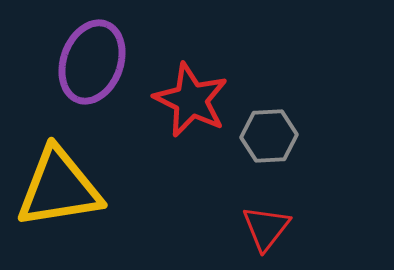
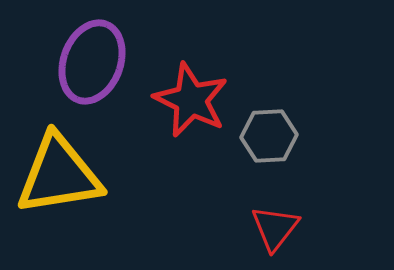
yellow triangle: moved 13 px up
red triangle: moved 9 px right
